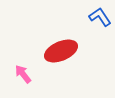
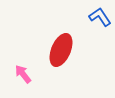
red ellipse: moved 1 px up; rotated 44 degrees counterclockwise
